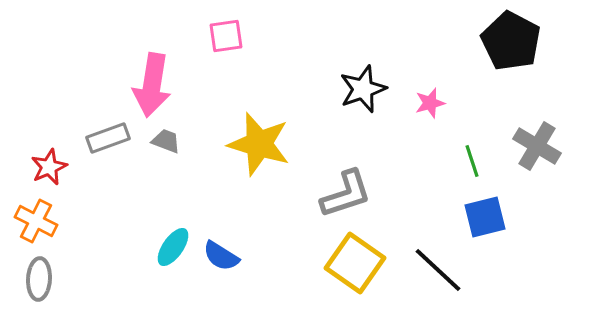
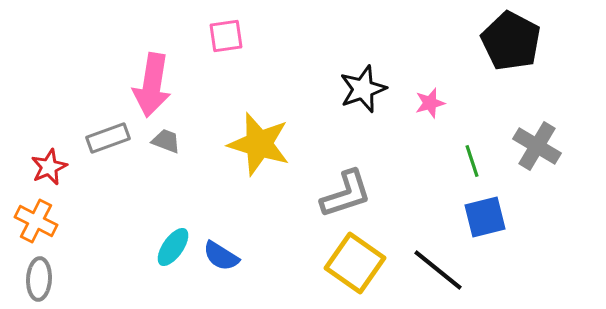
black line: rotated 4 degrees counterclockwise
